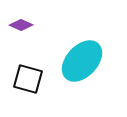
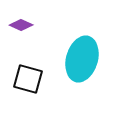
cyan ellipse: moved 2 px up; rotated 27 degrees counterclockwise
